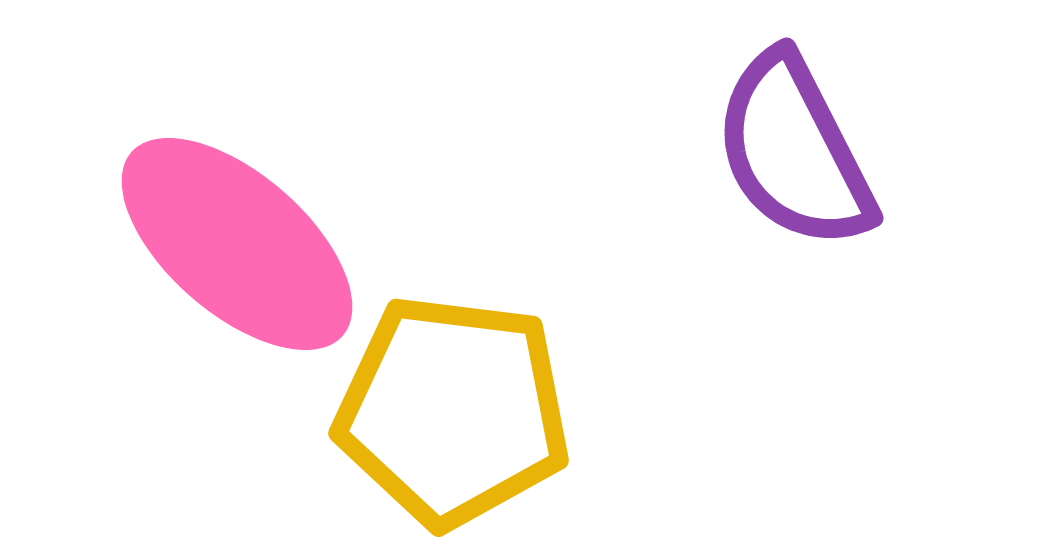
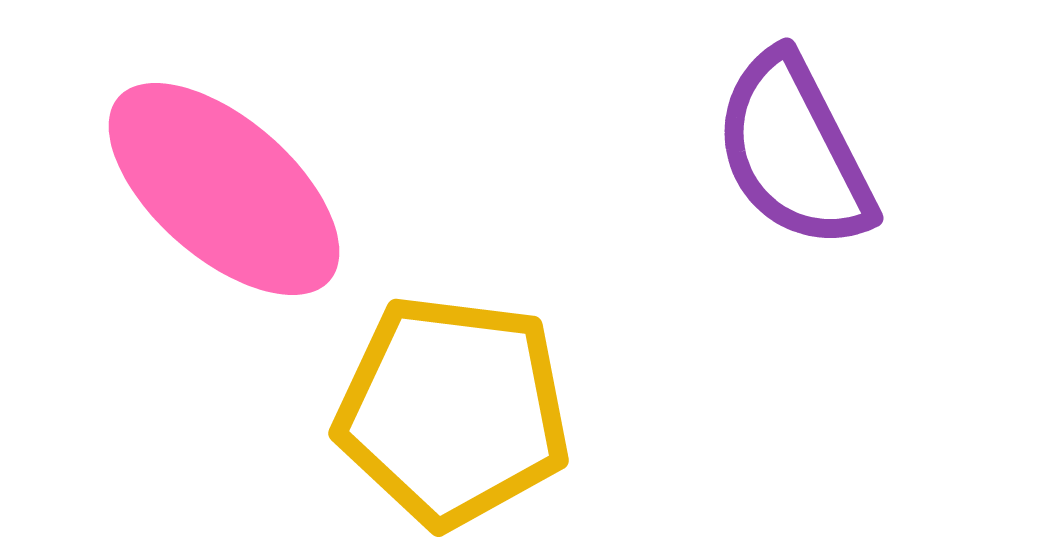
pink ellipse: moved 13 px left, 55 px up
